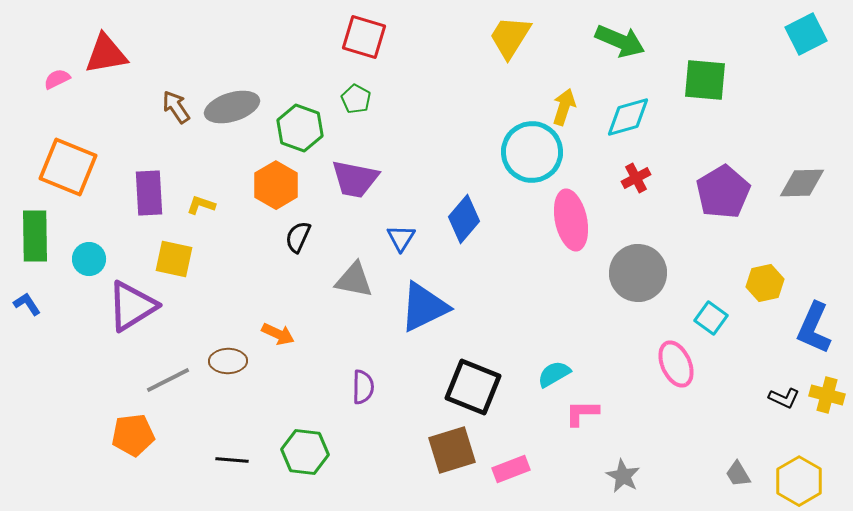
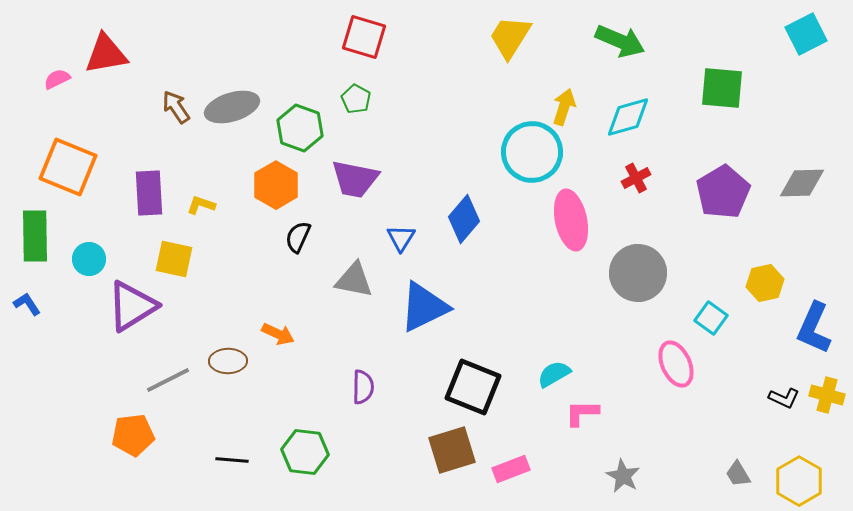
green square at (705, 80): moved 17 px right, 8 px down
